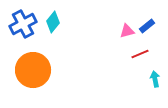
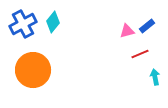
cyan arrow: moved 2 px up
